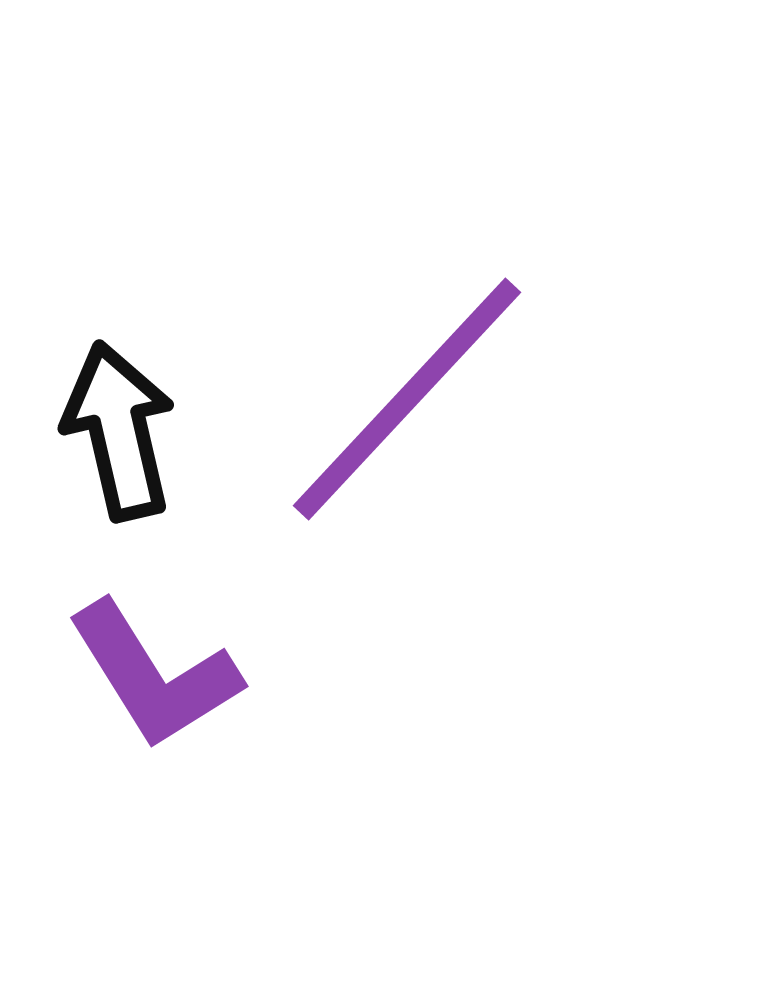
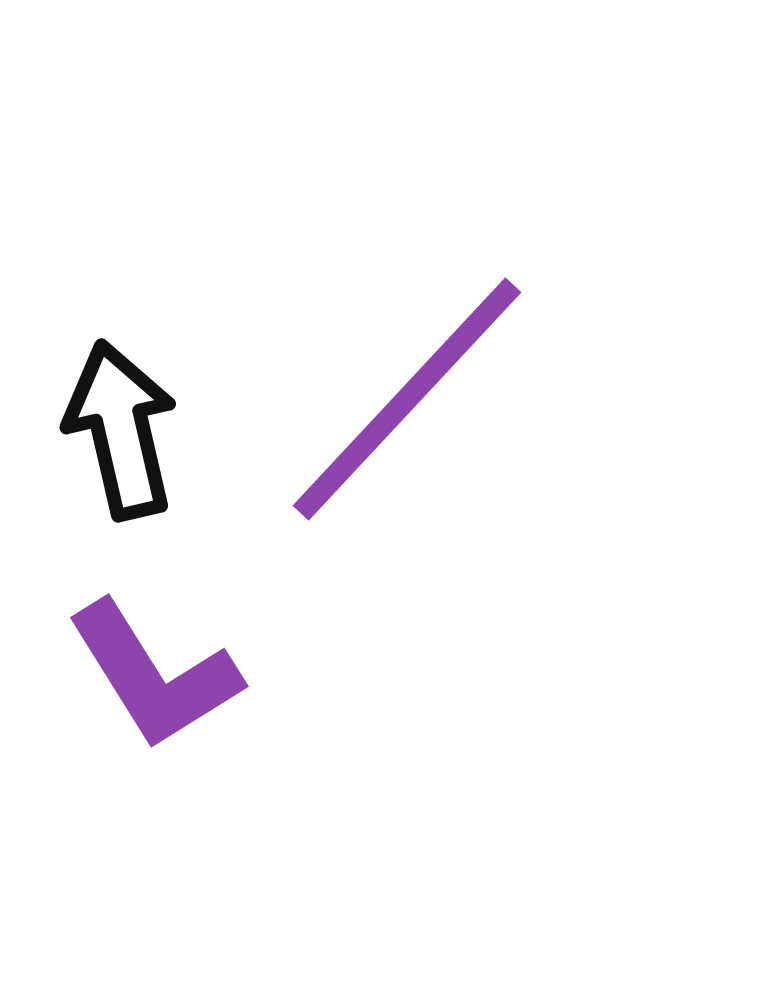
black arrow: moved 2 px right, 1 px up
